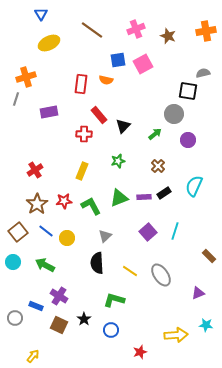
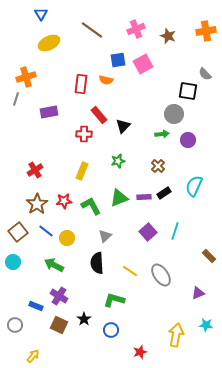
gray semicircle at (203, 73): moved 2 px right, 1 px down; rotated 120 degrees counterclockwise
green arrow at (155, 134): moved 7 px right; rotated 32 degrees clockwise
green arrow at (45, 265): moved 9 px right
gray circle at (15, 318): moved 7 px down
yellow arrow at (176, 335): rotated 75 degrees counterclockwise
